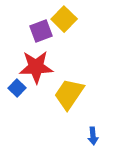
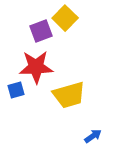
yellow square: moved 1 px right, 1 px up
blue square: moved 1 px left, 2 px down; rotated 30 degrees clockwise
yellow trapezoid: moved 1 px down; rotated 140 degrees counterclockwise
blue arrow: rotated 120 degrees counterclockwise
